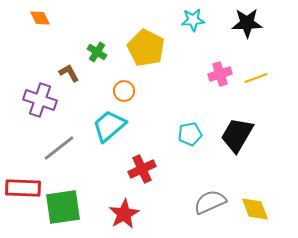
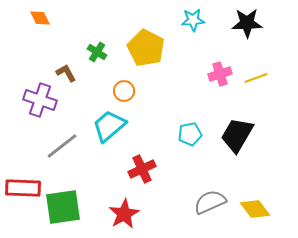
brown L-shape: moved 3 px left
gray line: moved 3 px right, 2 px up
yellow diamond: rotated 16 degrees counterclockwise
